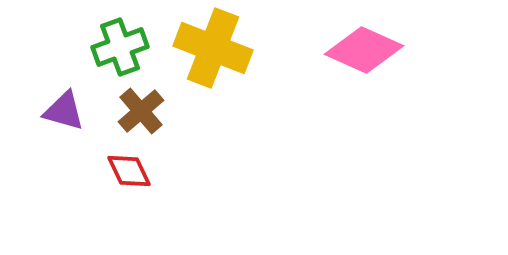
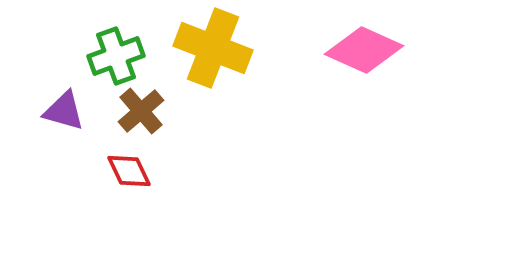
green cross: moved 4 px left, 9 px down
